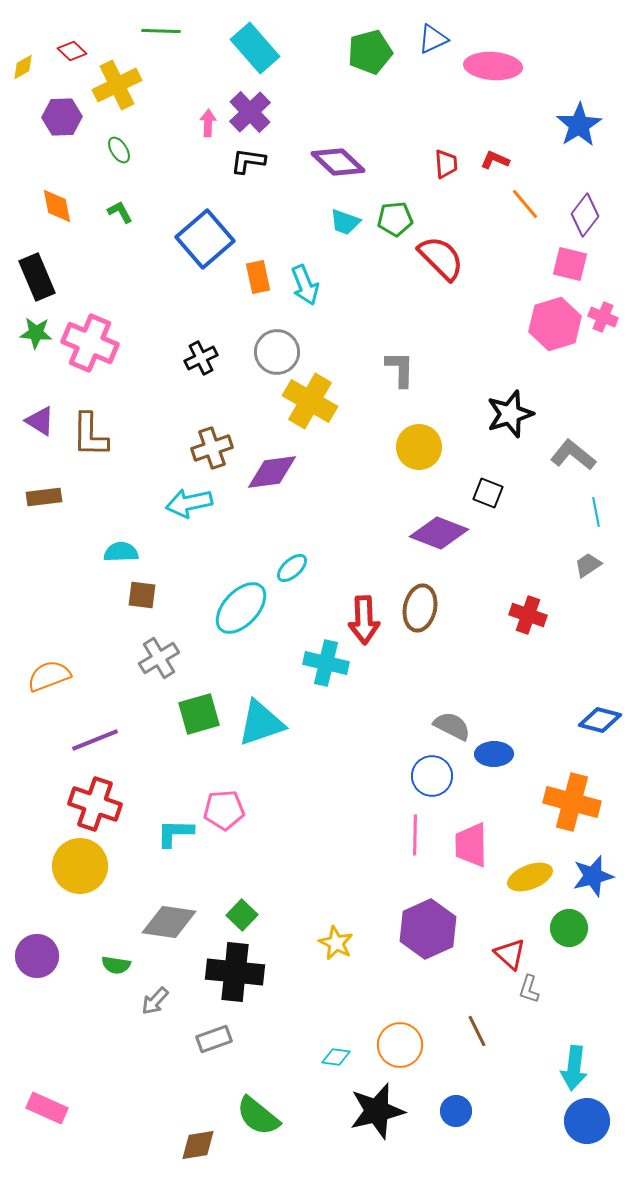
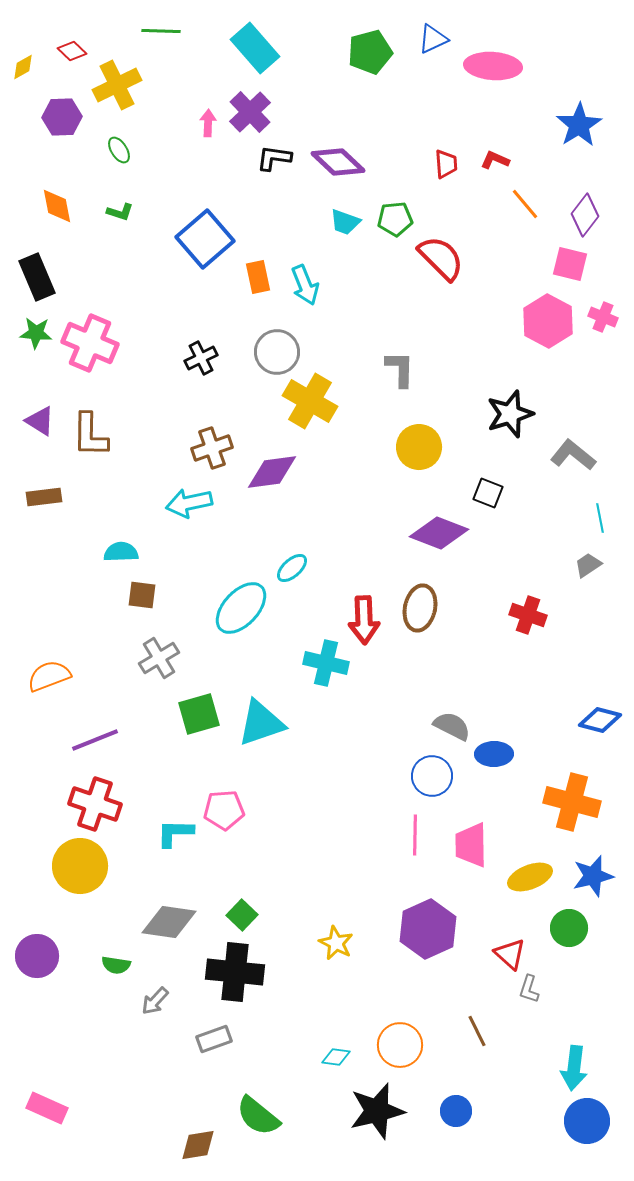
black L-shape at (248, 161): moved 26 px right, 3 px up
green L-shape at (120, 212): rotated 136 degrees clockwise
pink hexagon at (555, 324): moved 7 px left, 3 px up; rotated 15 degrees counterclockwise
cyan line at (596, 512): moved 4 px right, 6 px down
